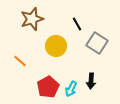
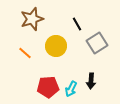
gray square: rotated 25 degrees clockwise
orange line: moved 5 px right, 8 px up
red pentagon: rotated 25 degrees clockwise
